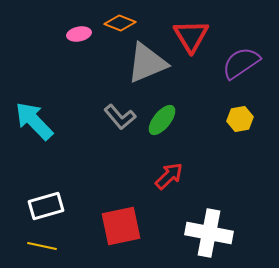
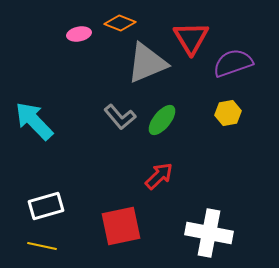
red triangle: moved 2 px down
purple semicircle: moved 8 px left; rotated 15 degrees clockwise
yellow hexagon: moved 12 px left, 6 px up
red arrow: moved 10 px left
